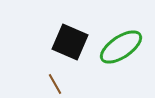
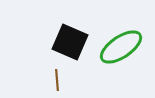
brown line: moved 2 px right, 4 px up; rotated 25 degrees clockwise
